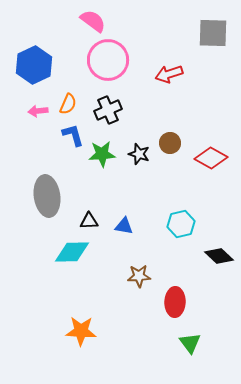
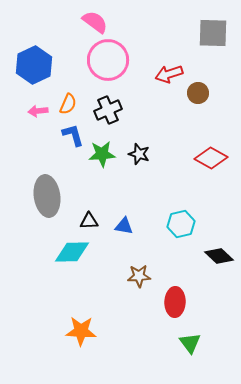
pink semicircle: moved 2 px right, 1 px down
brown circle: moved 28 px right, 50 px up
